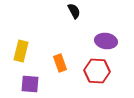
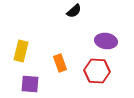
black semicircle: rotated 77 degrees clockwise
